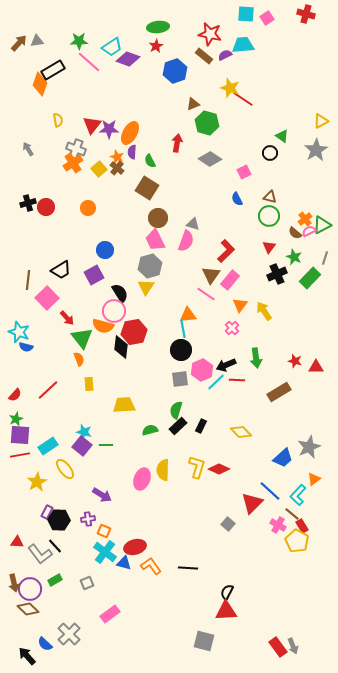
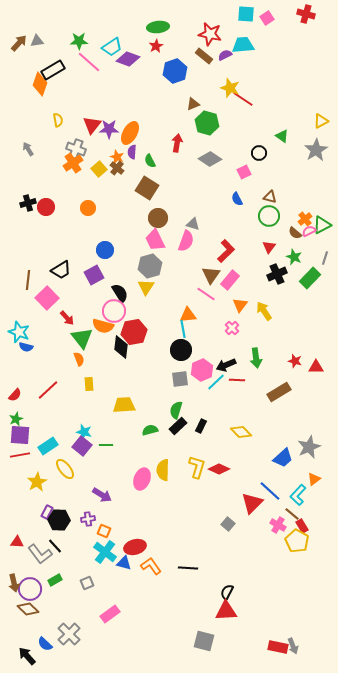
black circle at (270, 153): moved 11 px left
red rectangle at (278, 647): rotated 42 degrees counterclockwise
